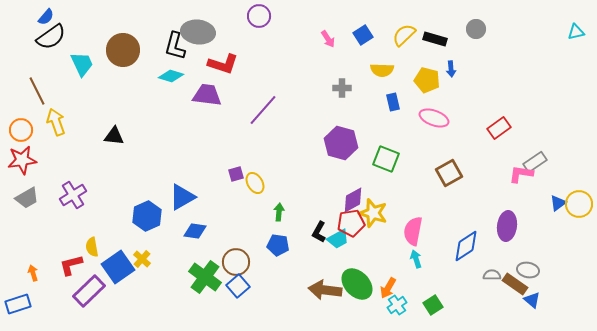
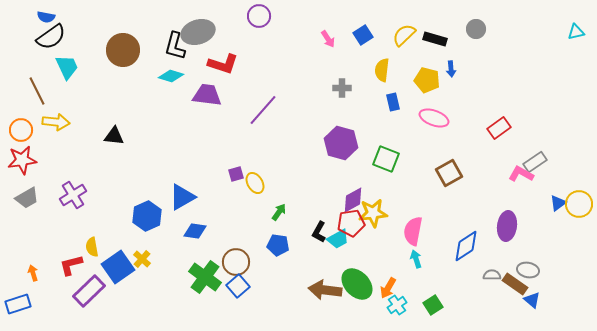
blue semicircle at (46, 17): rotated 60 degrees clockwise
gray ellipse at (198, 32): rotated 24 degrees counterclockwise
cyan trapezoid at (82, 64): moved 15 px left, 3 px down
yellow semicircle at (382, 70): rotated 95 degrees clockwise
yellow arrow at (56, 122): rotated 116 degrees clockwise
pink L-shape at (521, 174): rotated 20 degrees clockwise
green arrow at (279, 212): rotated 30 degrees clockwise
yellow star at (373, 213): rotated 24 degrees counterclockwise
